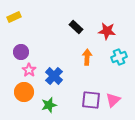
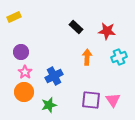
pink star: moved 4 px left, 2 px down
blue cross: rotated 18 degrees clockwise
pink triangle: rotated 21 degrees counterclockwise
